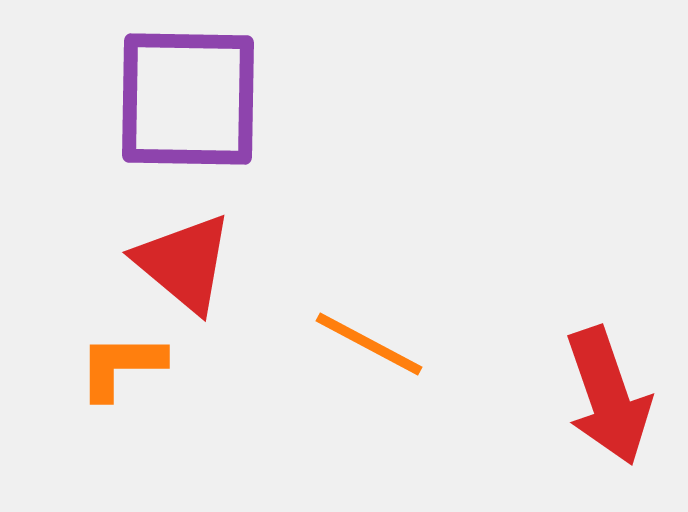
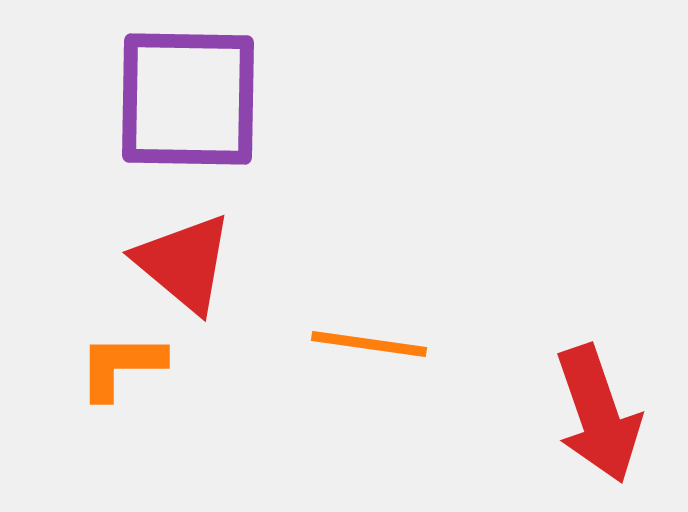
orange line: rotated 20 degrees counterclockwise
red arrow: moved 10 px left, 18 px down
